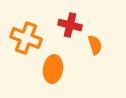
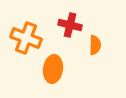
orange semicircle: rotated 18 degrees clockwise
